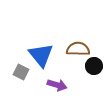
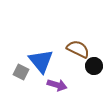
brown semicircle: rotated 25 degrees clockwise
blue triangle: moved 6 px down
